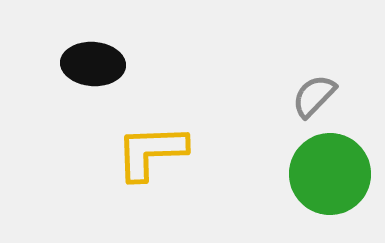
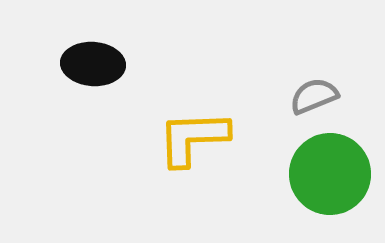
gray semicircle: rotated 24 degrees clockwise
yellow L-shape: moved 42 px right, 14 px up
